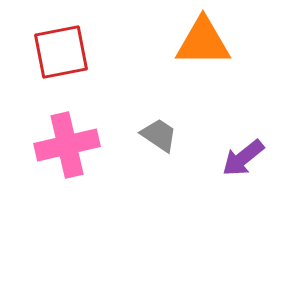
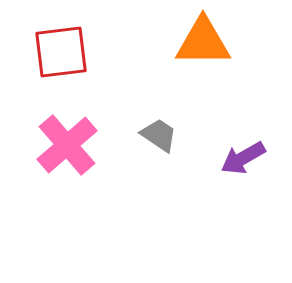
red square: rotated 4 degrees clockwise
pink cross: rotated 28 degrees counterclockwise
purple arrow: rotated 9 degrees clockwise
